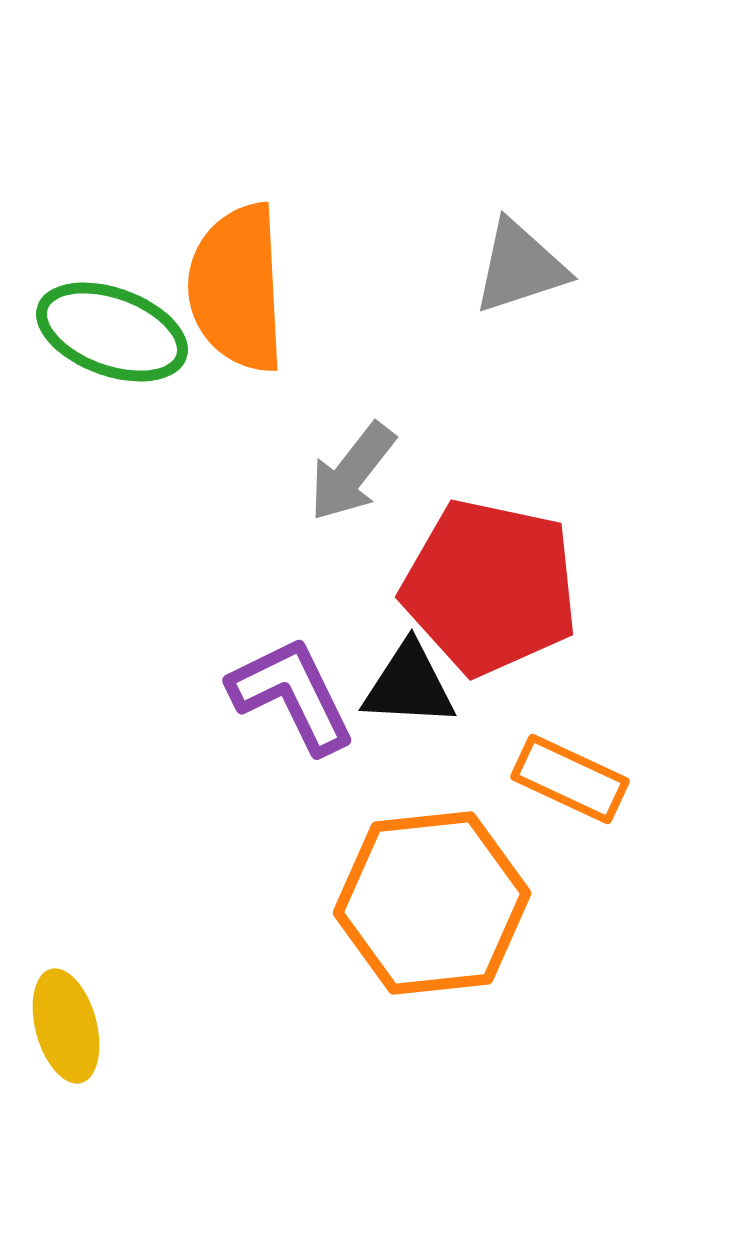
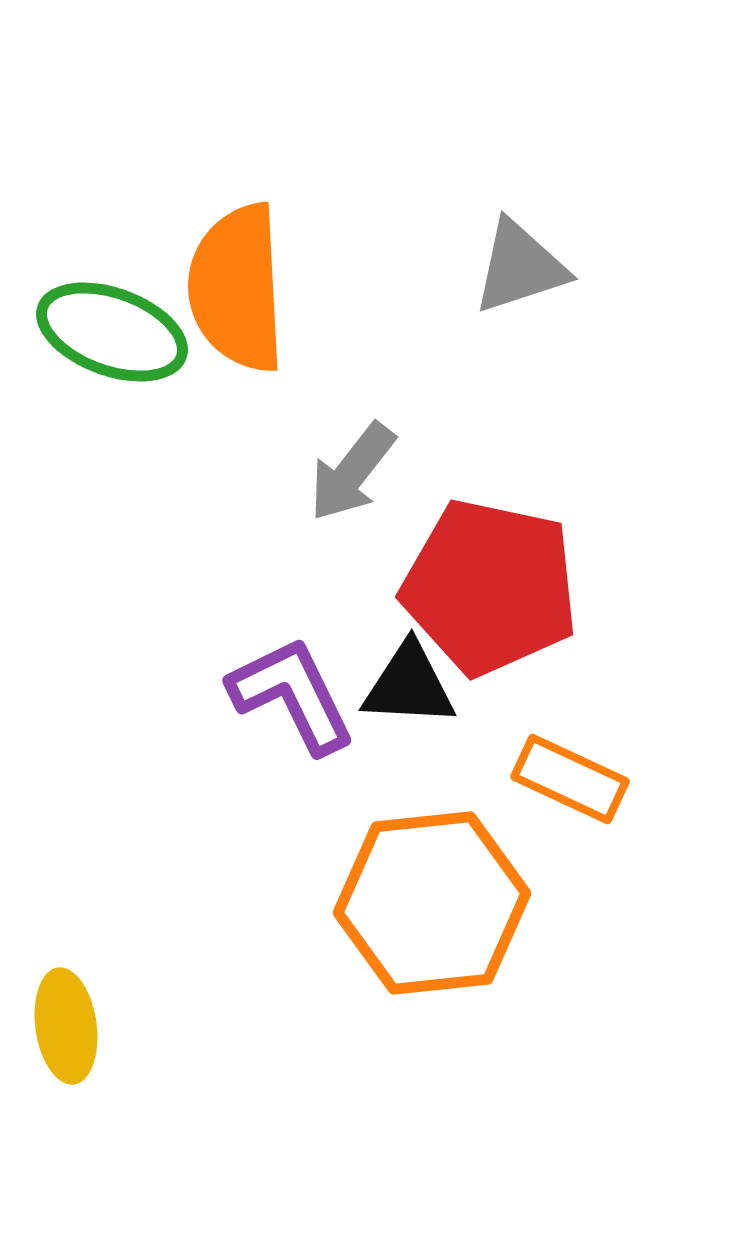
yellow ellipse: rotated 7 degrees clockwise
